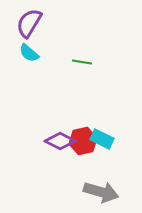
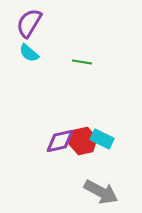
purple diamond: rotated 40 degrees counterclockwise
gray arrow: rotated 12 degrees clockwise
